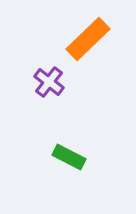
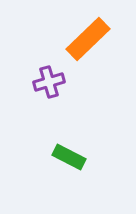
purple cross: rotated 36 degrees clockwise
